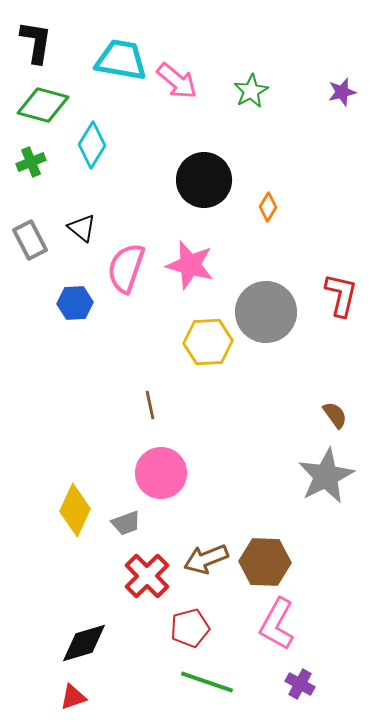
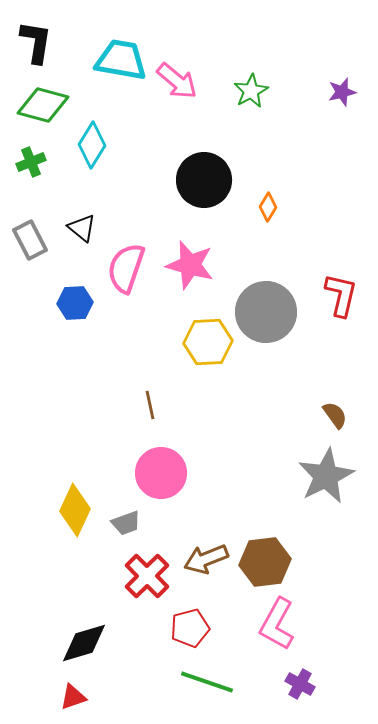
brown hexagon: rotated 9 degrees counterclockwise
